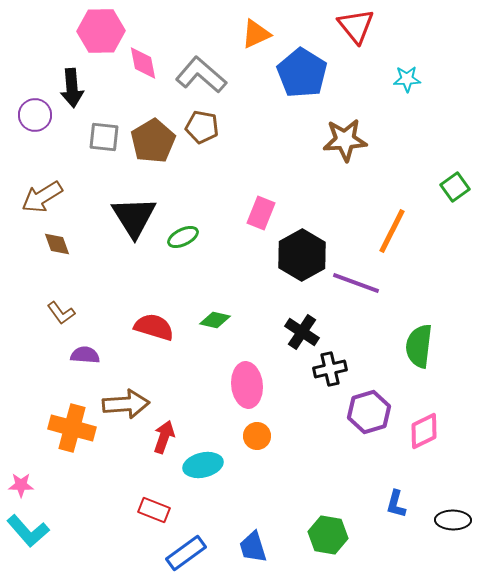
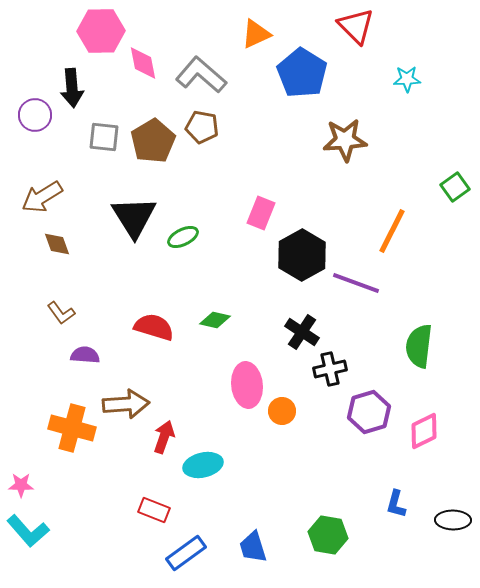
red triangle at (356, 26): rotated 6 degrees counterclockwise
orange circle at (257, 436): moved 25 px right, 25 px up
